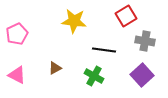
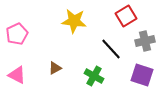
gray cross: rotated 24 degrees counterclockwise
black line: moved 7 px right, 1 px up; rotated 40 degrees clockwise
purple square: rotated 30 degrees counterclockwise
